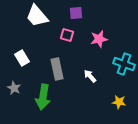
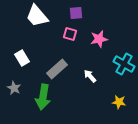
pink square: moved 3 px right, 1 px up
cyan cross: rotated 10 degrees clockwise
gray rectangle: rotated 60 degrees clockwise
